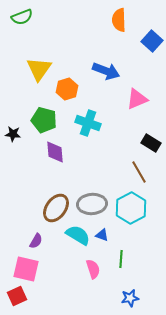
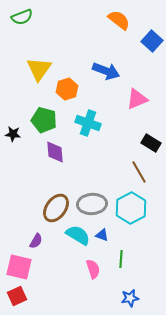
orange semicircle: rotated 130 degrees clockwise
pink square: moved 7 px left, 2 px up
